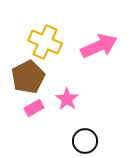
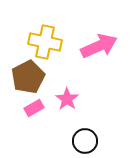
yellow cross: rotated 12 degrees counterclockwise
